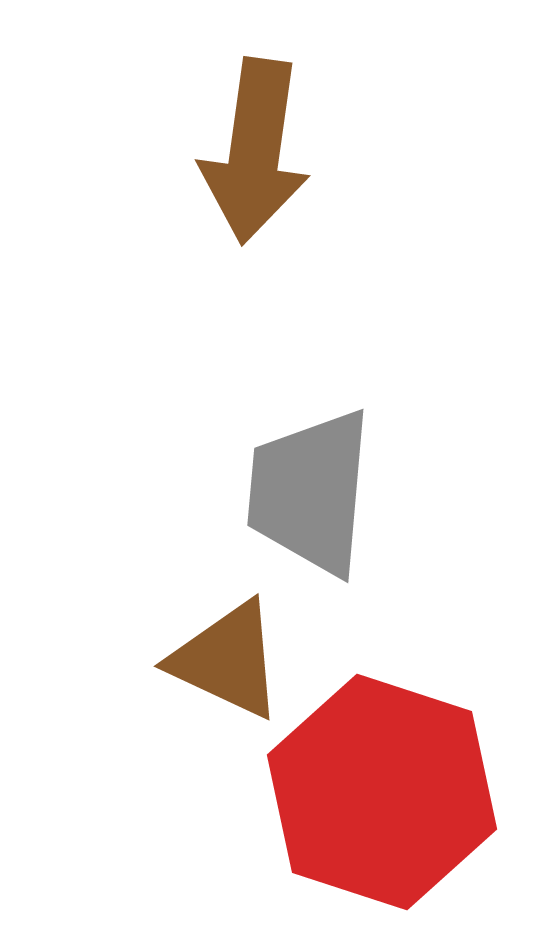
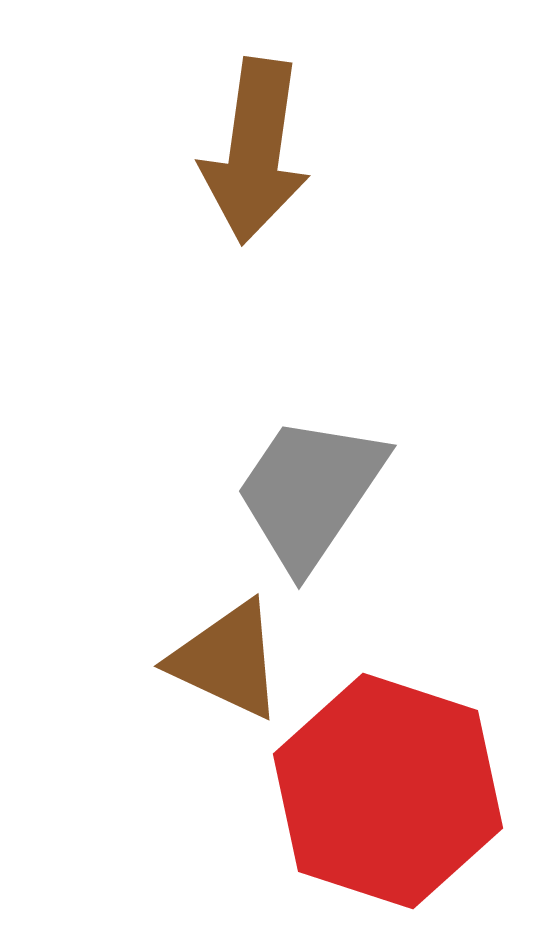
gray trapezoid: rotated 29 degrees clockwise
red hexagon: moved 6 px right, 1 px up
